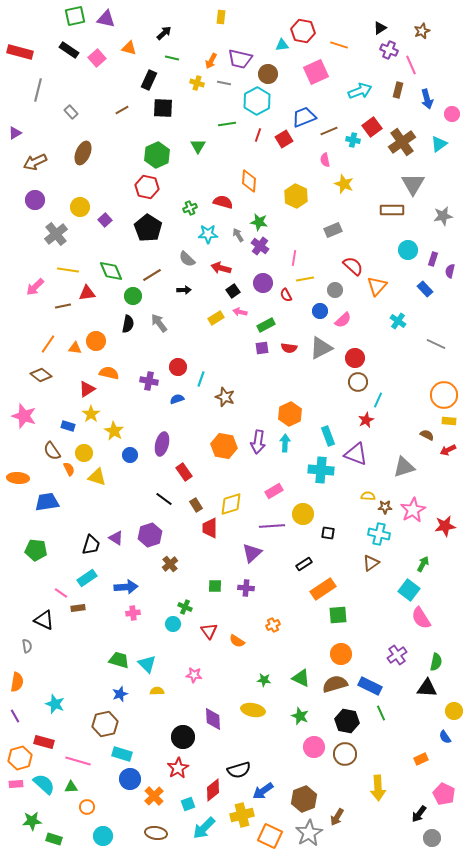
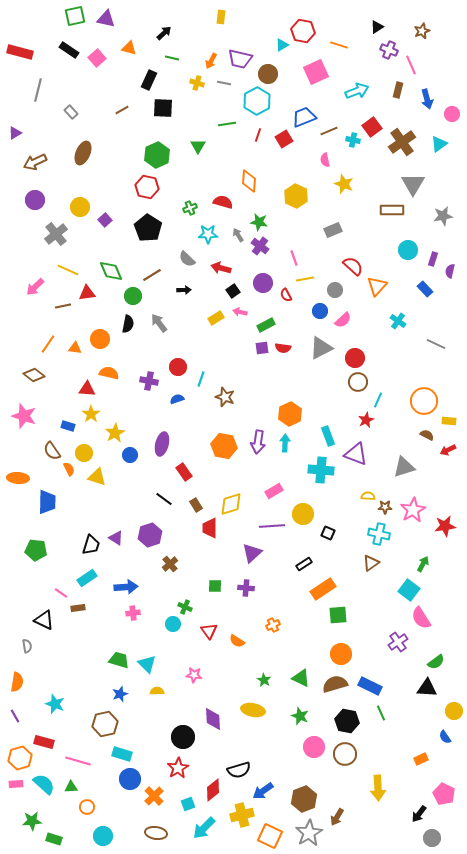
black triangle at (380, 28): moved 3 px left, 1 px up
cyan triangle at (282, 45): rotated 24 degrees counterclockwise
cyan arrow at (360, 91): moved 3 px left
pink line at (294, 258): rotated 28 degrees counterclockwise
yellow line at (68, 270): rotated 15 degrees clockwise
orange circle at (96, 341): moved 4 px right, 2 px up
red semicircle at (289, 348): moved 6 px left
brown diamond at (41, 375): moved 7 px left
red triangle at (87, 389): rotated 36 degrees clockwise
orange circle at (444, 395): moved 20 px left, 6 px down
yellow star at (114, 431): moved 1 px right, 2 px down; rotated 12 degrees clockwise
blue trapezoid at (47, 502): rotated 100 degrees clockwise
black square at (328, 533): rotated 16 degrees clockwise
purple cross at (397, 655): moved 1 px right, 13 px up
green semicircle at (436, 662): rotated 42 degrees clockwise
green star at (264, 680): rotated 24 degrees clockwise
